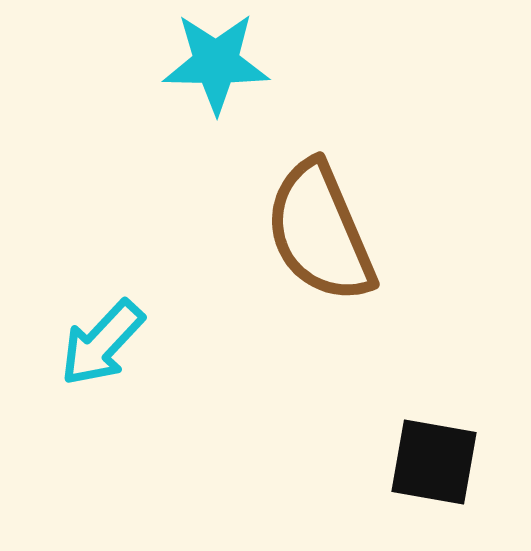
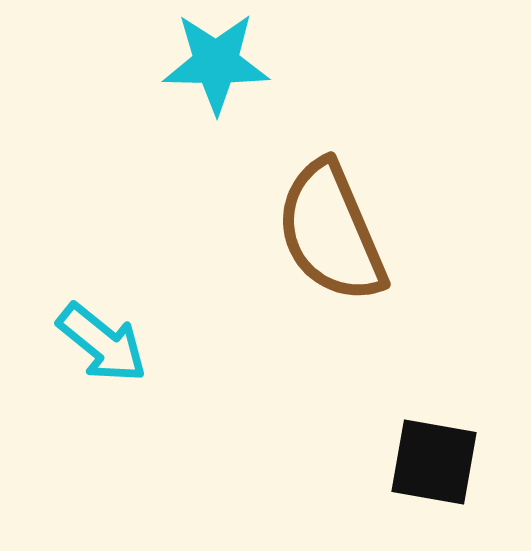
brown semicircle: moved 11 px right
cyan arrow: rotated 94 degrees counterclockwise
